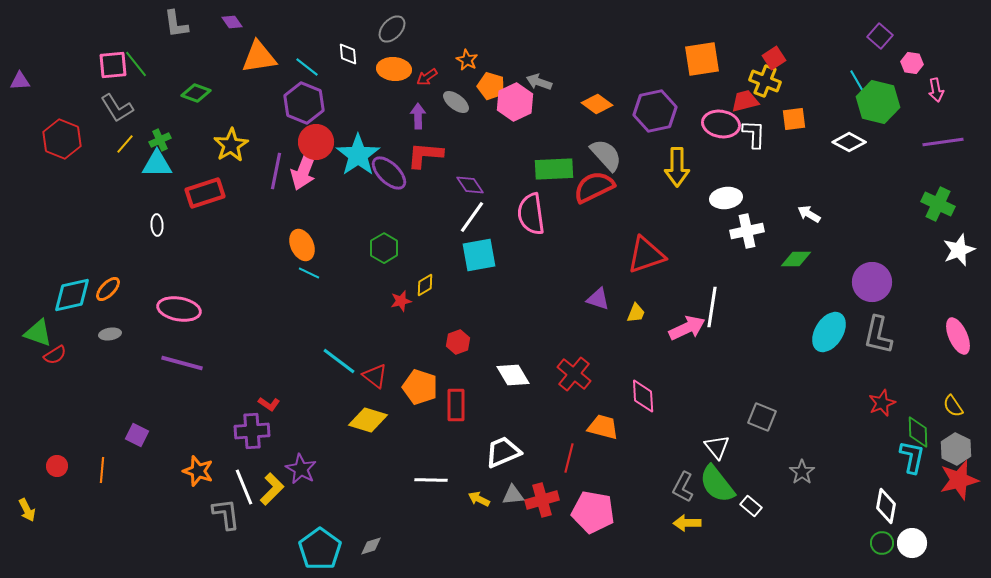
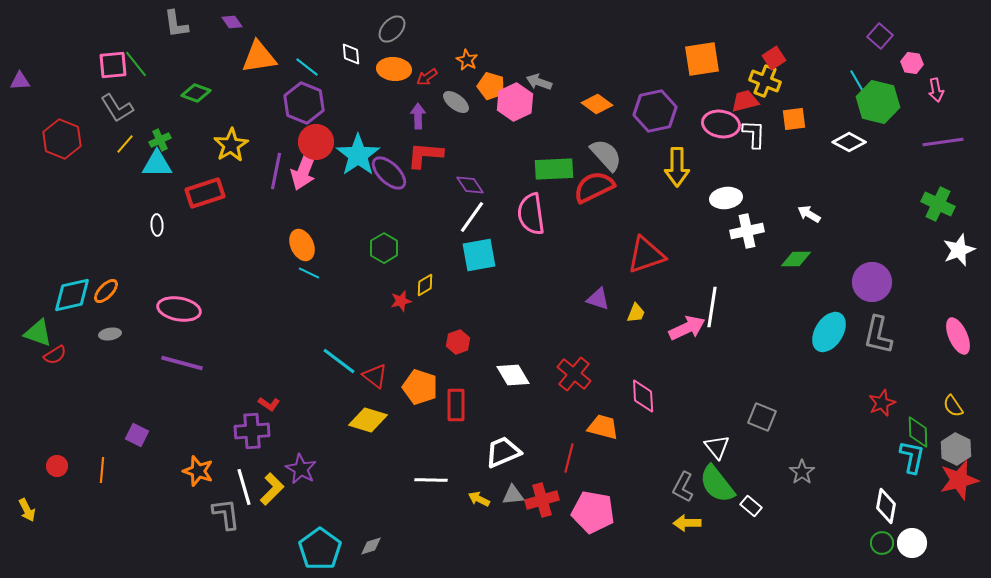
white diamond at (348, 54): moved 3 px right
orange ellipse at (108, 289): moved 2 px left, 2 px down
white line at (244, 487): rotated 6 degrees clockwise
